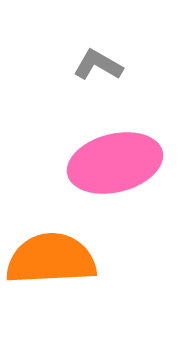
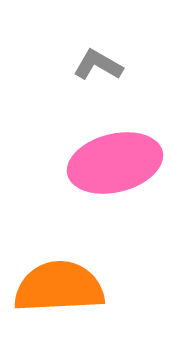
orange semicircle: moved 8 px right, 28 px down
